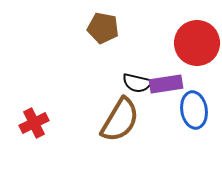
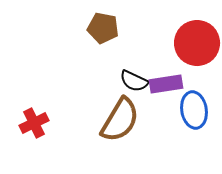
black semicircle: moved 3 px left, 2 px up; rotated 12 degrees clockwise
